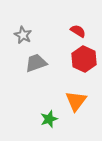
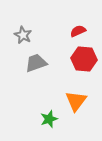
red semicircle: rotated 56 degrees counterclockwise
red hexagon: rotated 20 degrees counterclockwise
